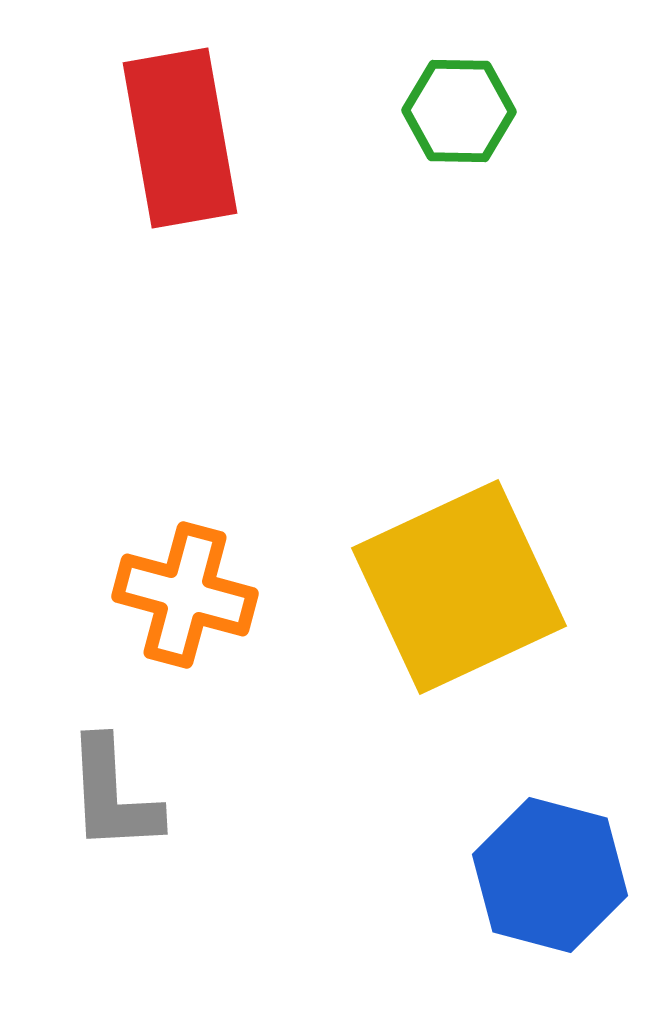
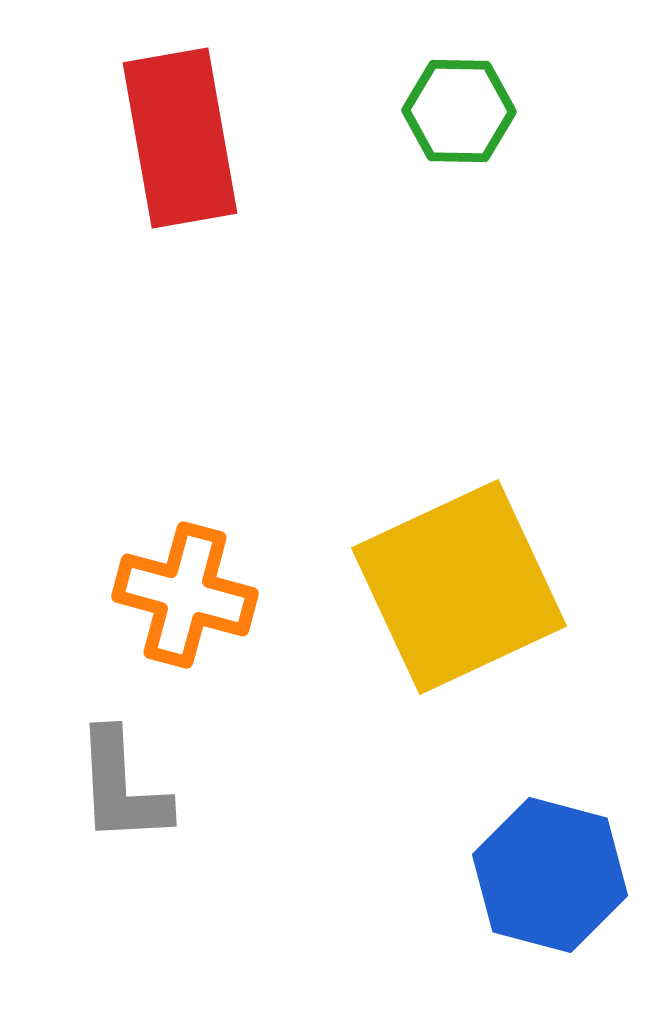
gray L-shape: moved 9 px right, 8 px up
